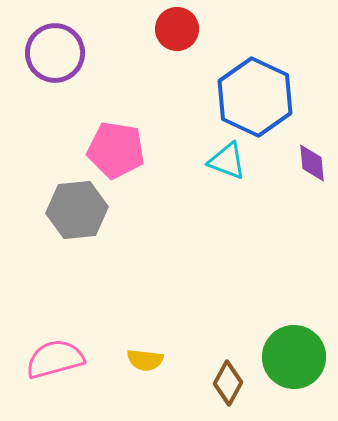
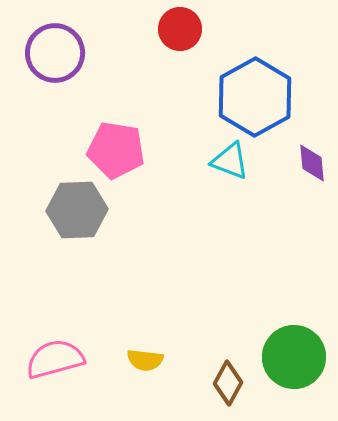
red circle: moved 3 px right
blue hexagon: rotated 6 degrees clockwise
cyan triangle: moved 3 px right
gray hexagon: rotated 4 degrees clockwise
